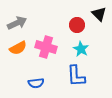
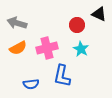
black triangle: rotated 21 degrees counterclockwise
gray arrow: rotated 138 degrees counterclockwise
pink cross: moved 1 px right, 1 px down; rotated 30 degrees counterclockwise
blue L-shape: moved 14 px left; rotated 15 degrees clockwise
blue semicircle: moved 5 px left, 1 px down
